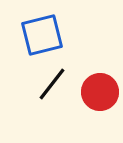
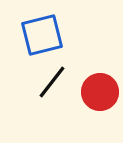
black line: moved 2 px up
